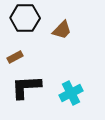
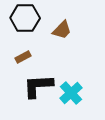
brown rectangle: moved 8 px right
black L-shape: moved 12 px right, 1 px up
cyan cross: rotated 15 degrees counterclockwise
